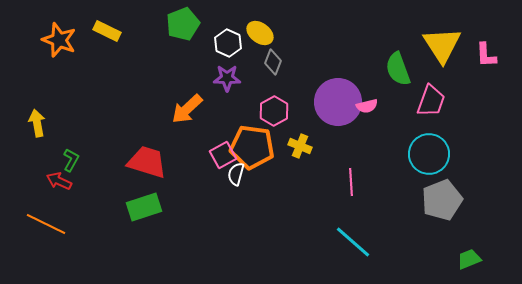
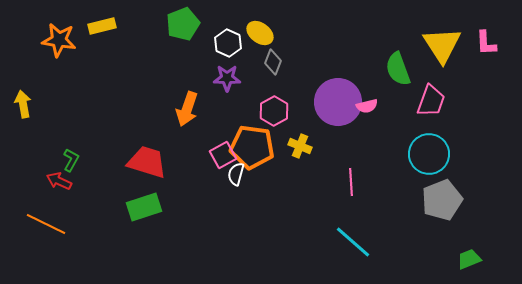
yellow rectangle: moved 5 px left, 5 px up; rotated 40 degrees counterclockwise
orange star: rotated 12 degrees counterclockwise
pink L-shape: moved 12 px up
orange arrow: rotated 28 degrees counterclockwise
yellow arrow: moved 14 px left, 19 px up
